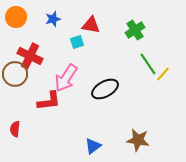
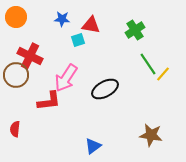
blue star: moved 9 px right; rotated 21 degrees clockwise
cyan square: moved 1 px right, 2 px up
brown circle: moved 1 px right, 1 px down
brown star: moved 13 px right, 5 px up
